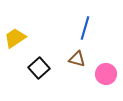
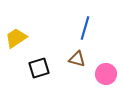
yellow trapezoid: moved 1 px right
black square: rotated 25 degrees clockwise
